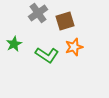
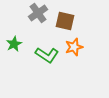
brown square: rotated 30 degrees clockwise
